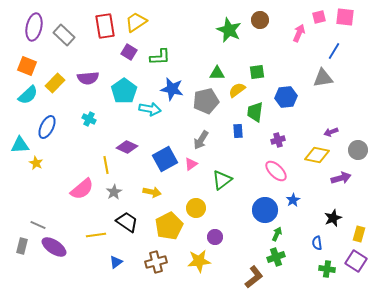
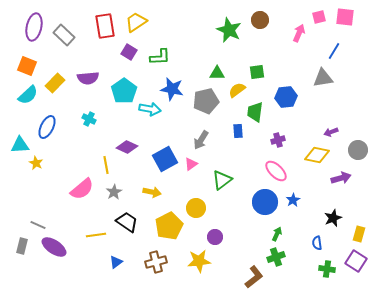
blue circle at (265, 210): moved 8 px up
